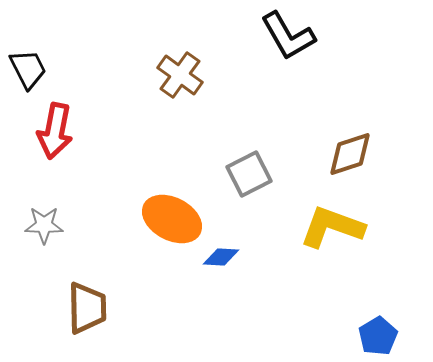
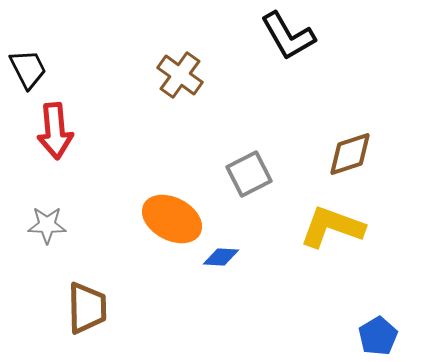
red arrow: rotated 16 degrees counterclockwise
gray star: moved 3 px right
